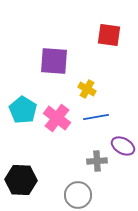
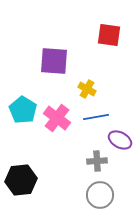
purple ellipse: moved 3 px left, 6 px up
black hexagon: rotated 8 degrees counterclockwise
gray circle: moved 22 px right
